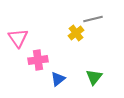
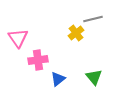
green triangle: rotated 18 degrees counterclockwise
